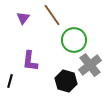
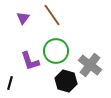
green circle: moved 18 px left, 11 px down
purple L-shape: rotated 25 degrees counterclockwise
gray cross: rotated 15 degrees counterclockwise
black line: moved 2 px down
